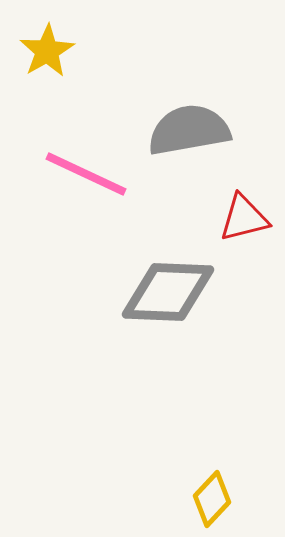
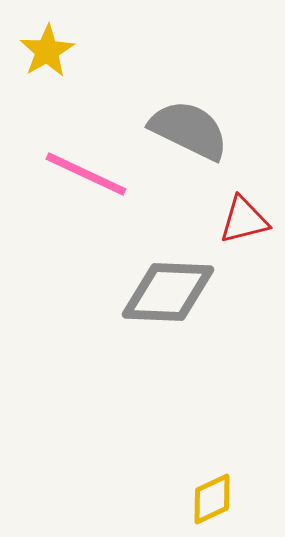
gray semicircle: rotated 36 degrees clockwise
red triangle: moved 2 px down
yellow diamond: rotated 22 degrees clockwise
